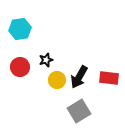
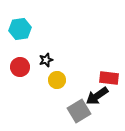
black arrow: moved 18 px right, 19 px down; rotated 25 degrees clockwise
